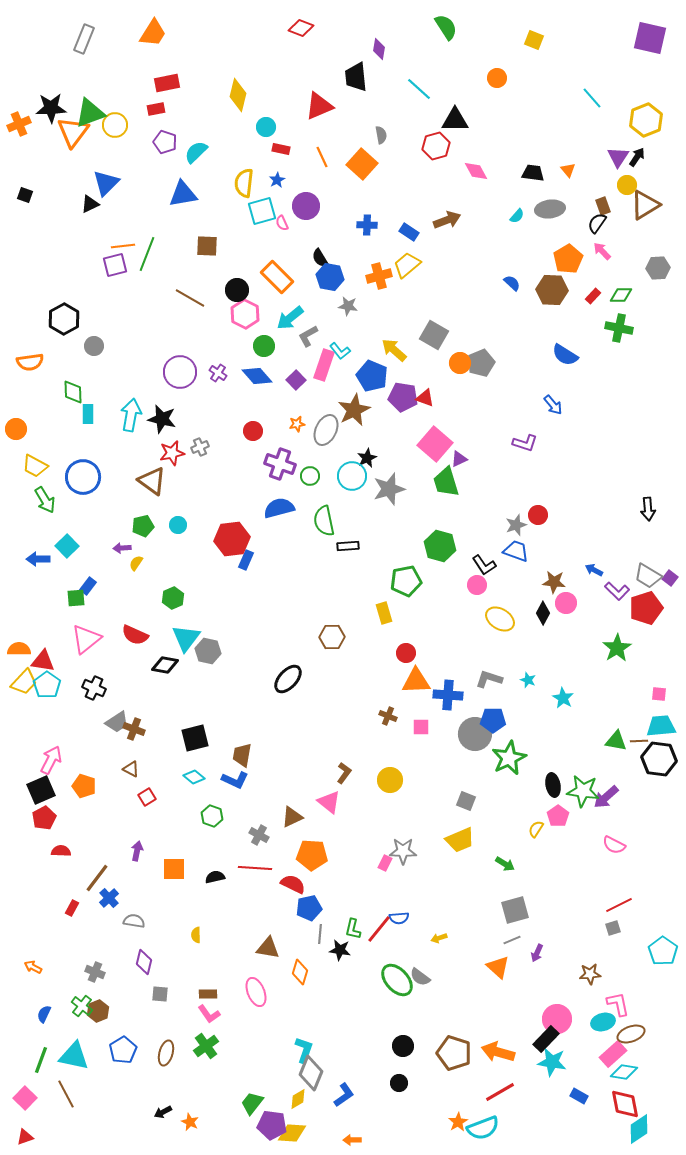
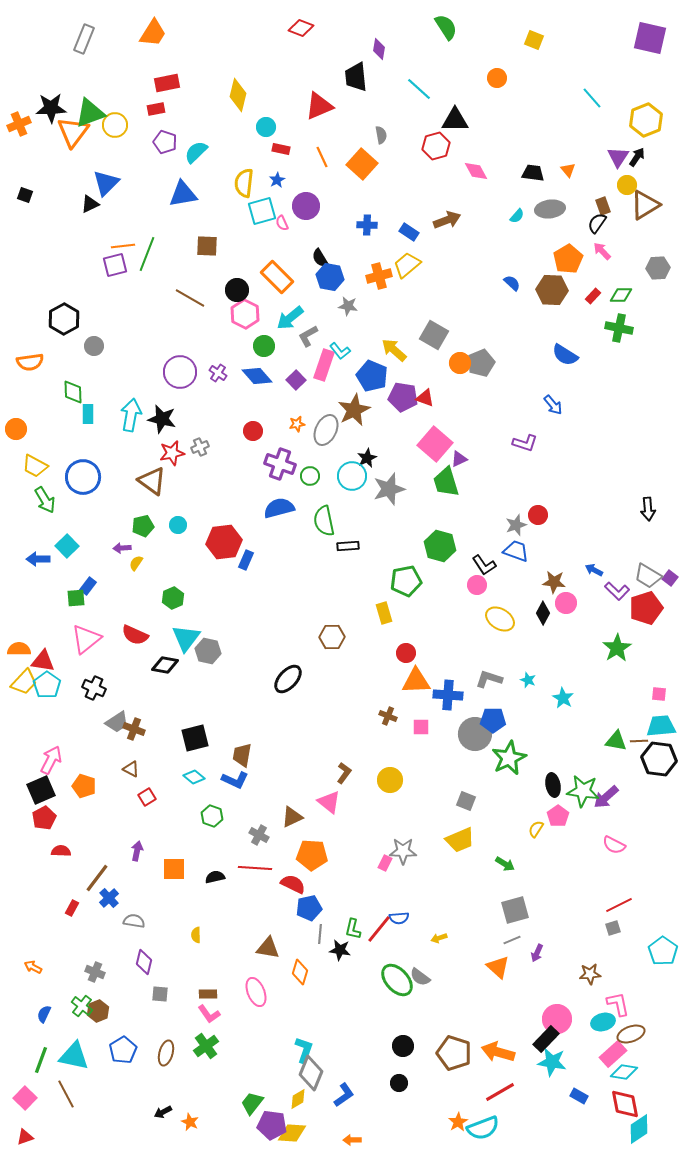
red hexagon at (232, 539): moved 8 px left, 3 px down
